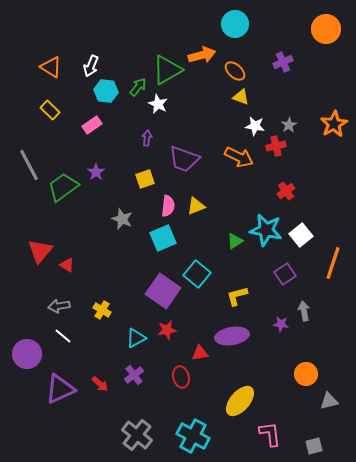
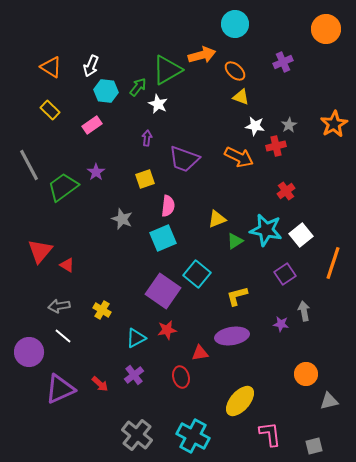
yellow triangle at (196, 206): moved 21 px right, 13 px down
purple circle at (27, 354): moved 2 px right, 2 px up
